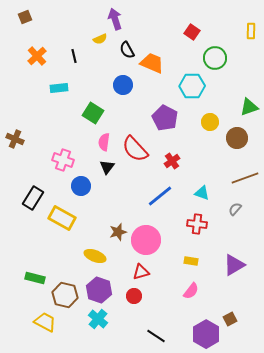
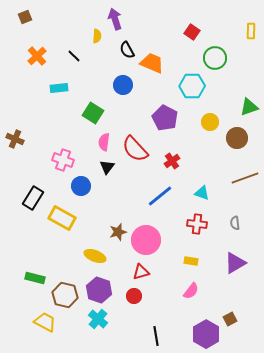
yellow semicircle at (100, 39): moved 3 px left, 3 px up; rotated 64 degrees counterclockwise
black line at (74, 56): rotated 32 degrees counterclockwise
gray semicircle at (235, 209): moved 14 px down; rotated 48 degrees counterclockwise
purple triangle at (234, 265): moved 1 px right, 2 px up
black line at (156, 336): rotated 48 degrees clockwise
